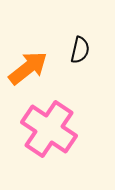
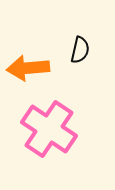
orange arrow: rotated 147 degrees counterclockwise
